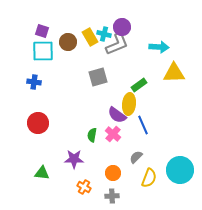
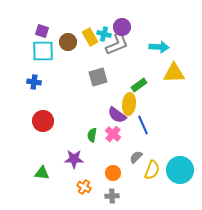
red circle: moved 5 px right, 2 px up
yellow semicircle: moved 3 px right, 8 px up
